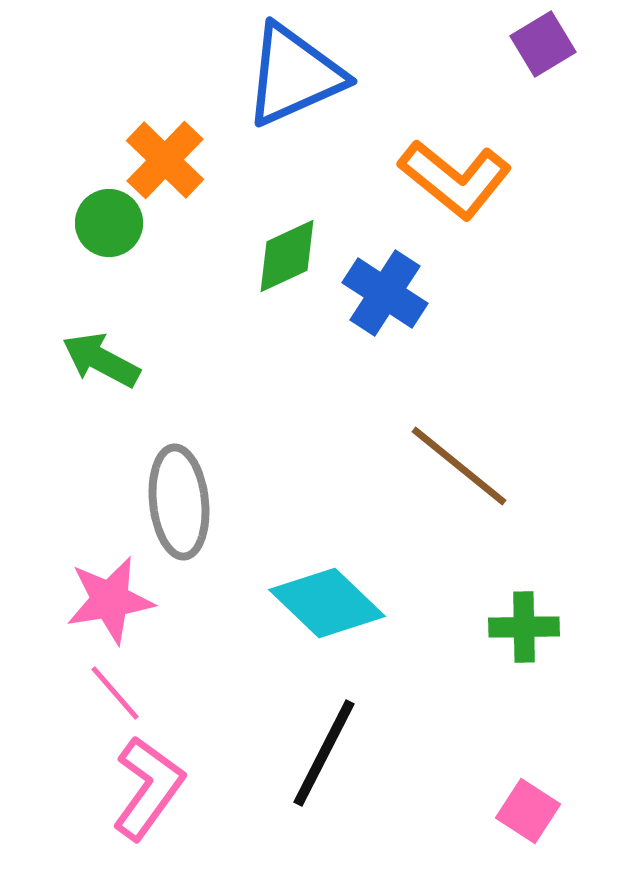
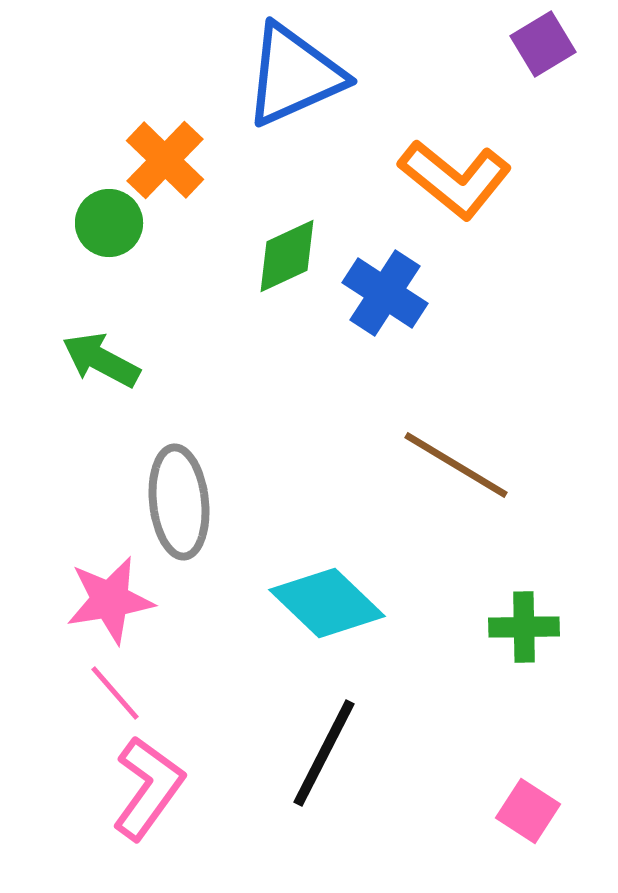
brown line: moved 3 px left, 1 px up; rotated 8 degrees counterclockwise
